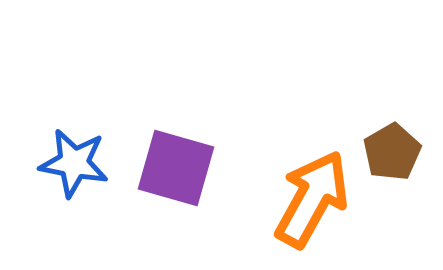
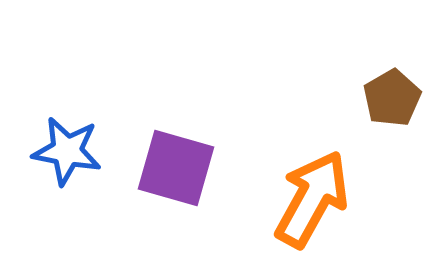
brown pentagon: moved 54 px up
blue star: moved 7 px left, 12 px up
